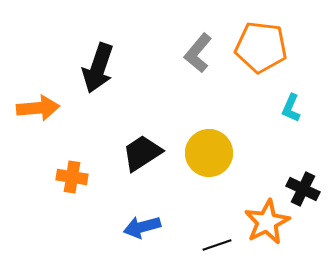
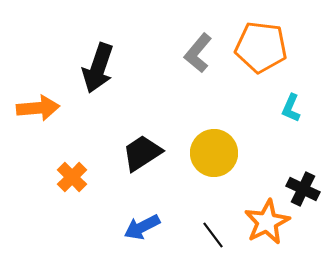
yellow circle: moved 5 px right
orange cross: rotated 36 degrees clockwise
blue arrow: rotated 12 degrees counterclockwise
black line: moved 4 px left, 10 px up; rotated 72 degrees clockwise
